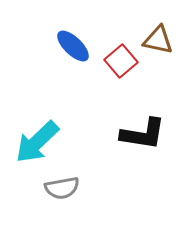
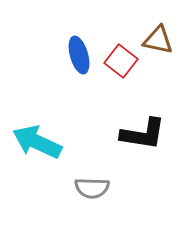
blue ellipse: moved 6 px right, 9 px down; rotated 30 degrees clockwise
red square: rotated 12 degrees counterclockwise
cyan arrow: rotated 69 degrees clockwise
gray semicircle: moved 30 px right; rotated 12 degrees clockwise
